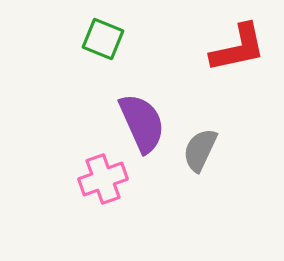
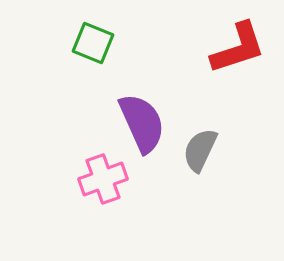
green square: moved 10 px left, 4 px down
red L-shape: rotated 6 degrees counterclockwise
